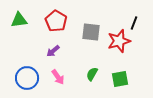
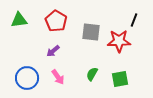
black line: moved 3 px up
red star: rotated 15 degrees clockwise
